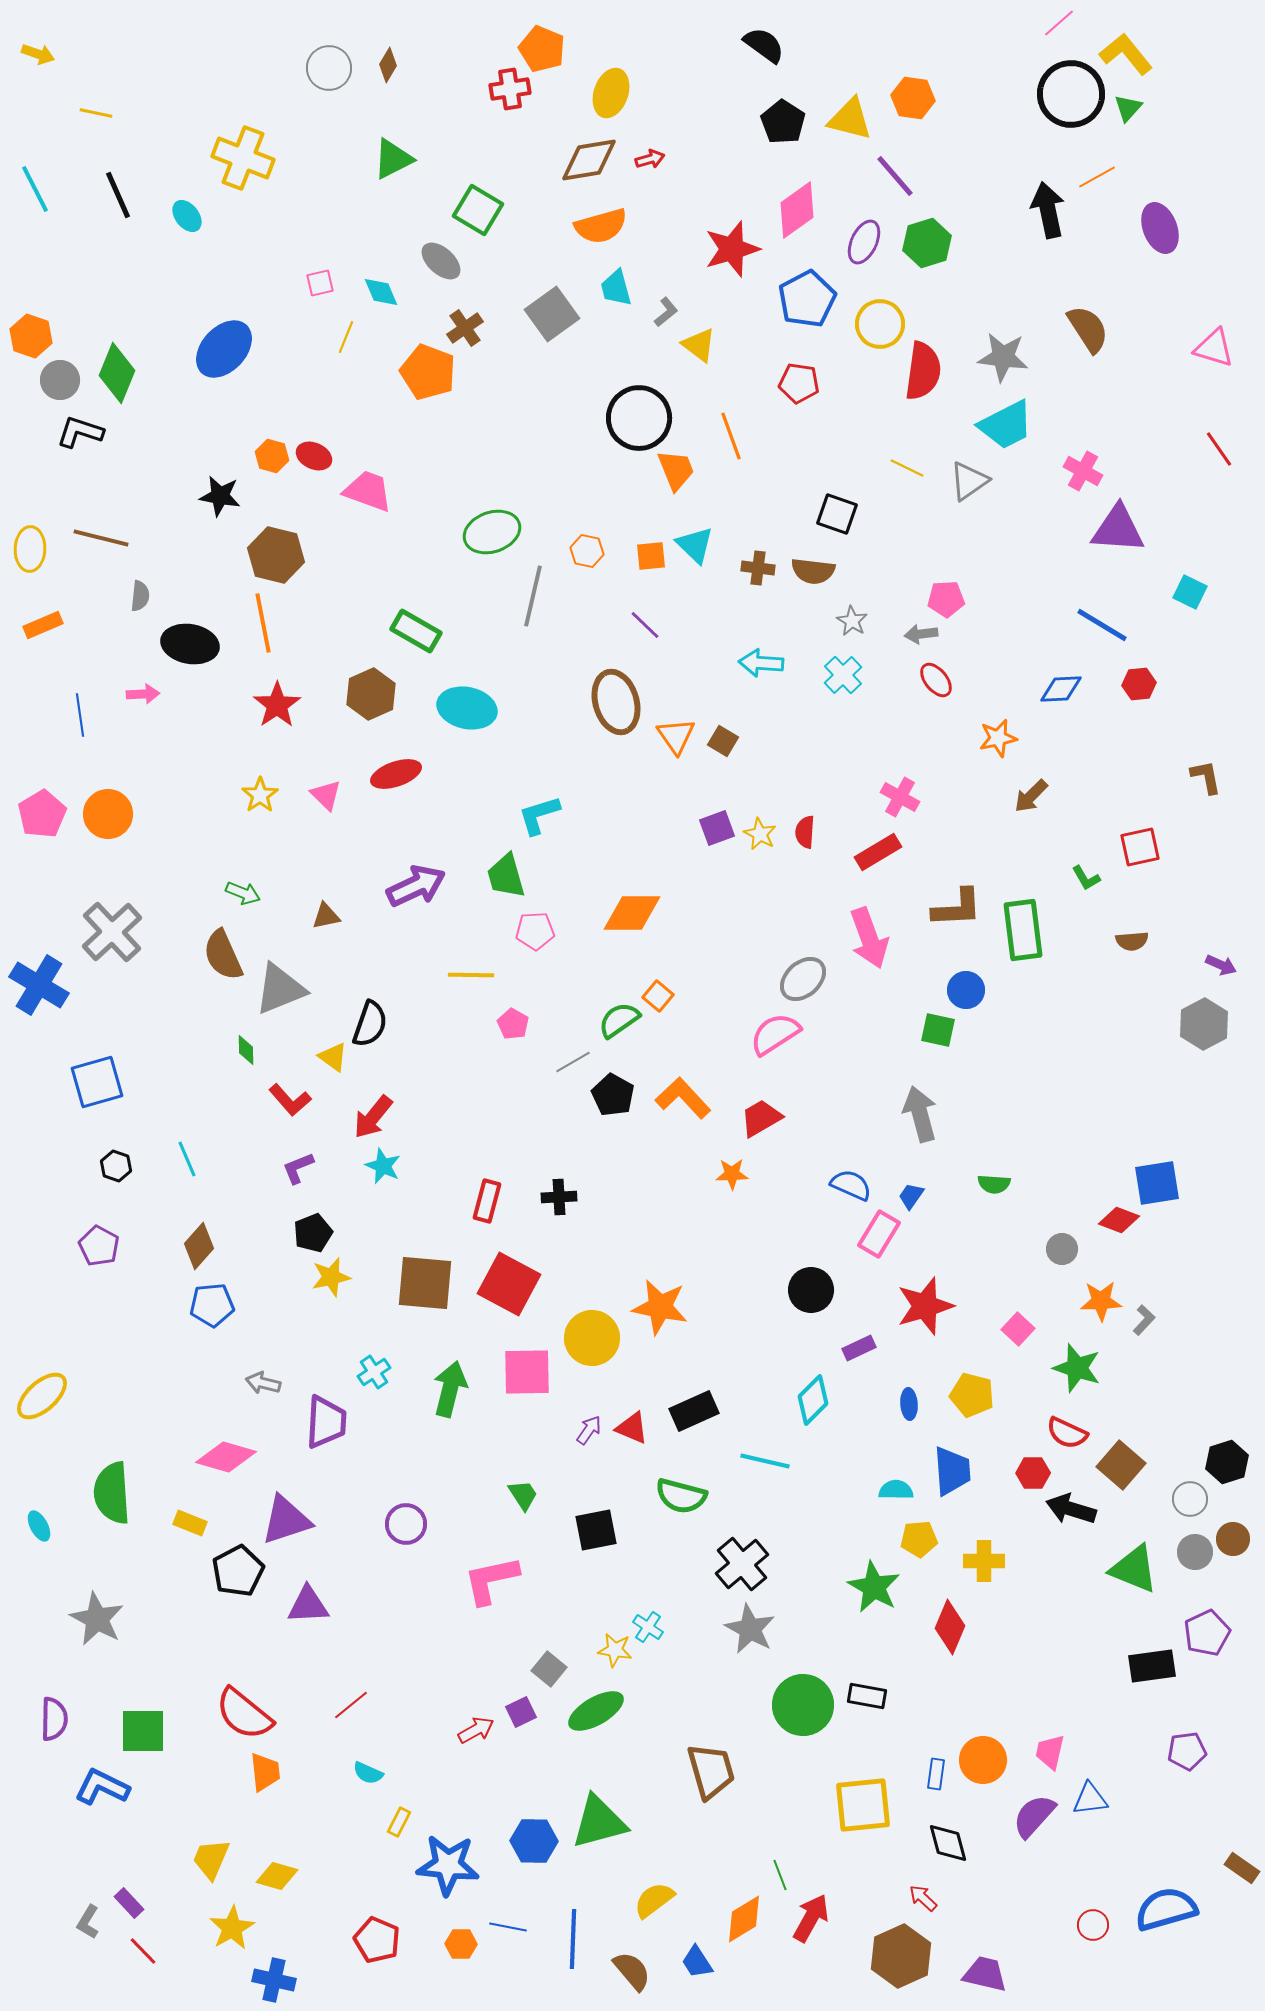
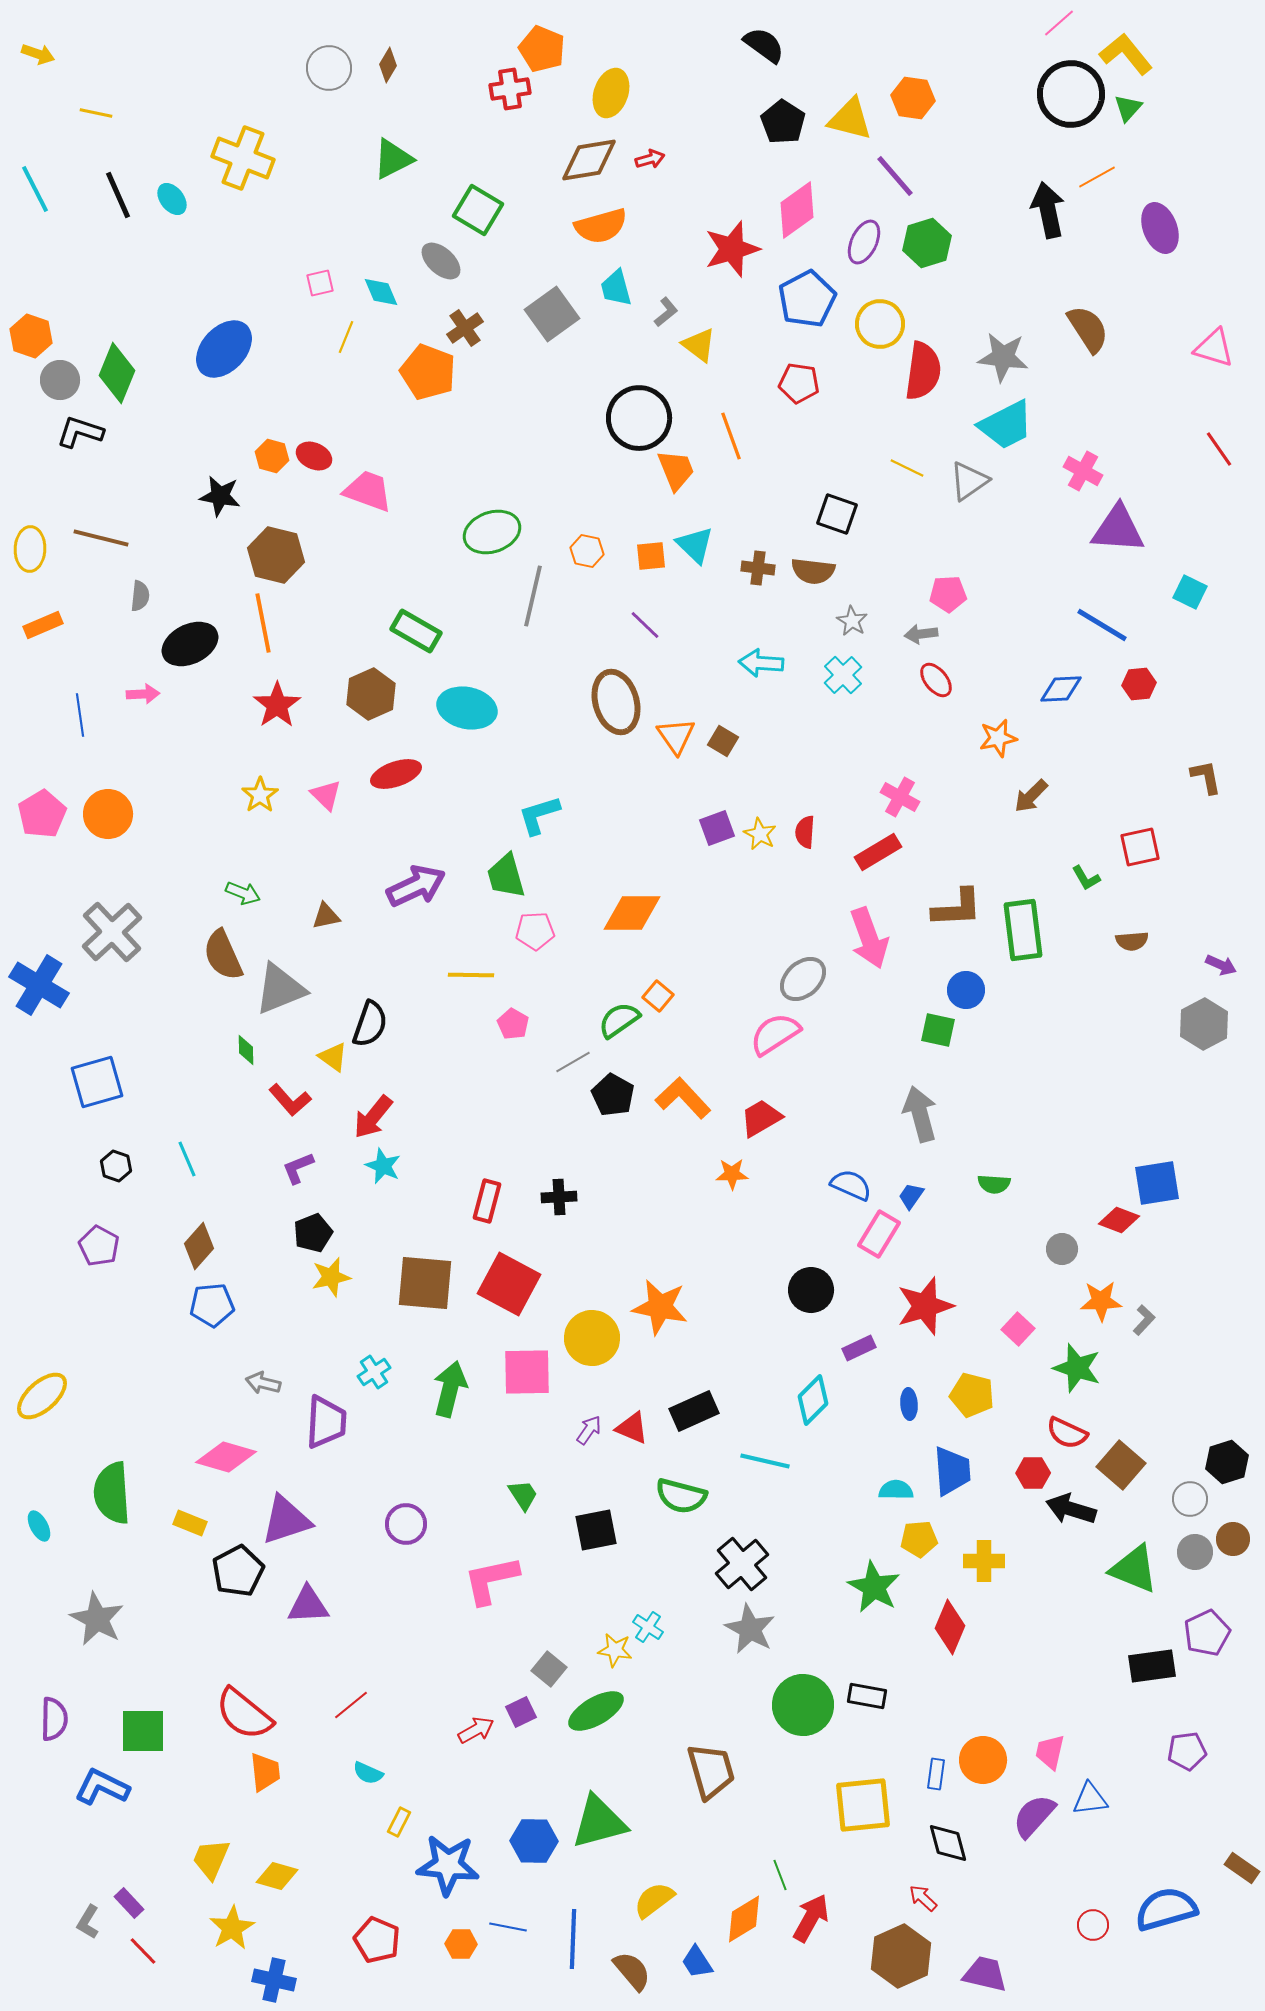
cyan ellipse at (187, 216): moved 15 px left, 17 px up
pink pentagon at (946, 599): moved 2 px right, 5 px up
black ellipse at (190, 644): rotated 36 degrees counterclockwise
